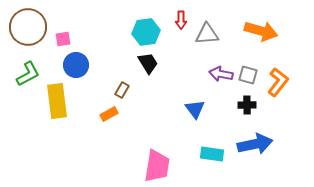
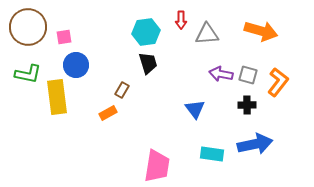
pink square: moved 1 px right, 2 px up
black trapezoid: rotated 15 degrees clockwise
green L-shape: rotated 40 degrees clockwise
yellow rectangle: moved 4 px up
orange rectangle: moved 1 px left, 1 px up
